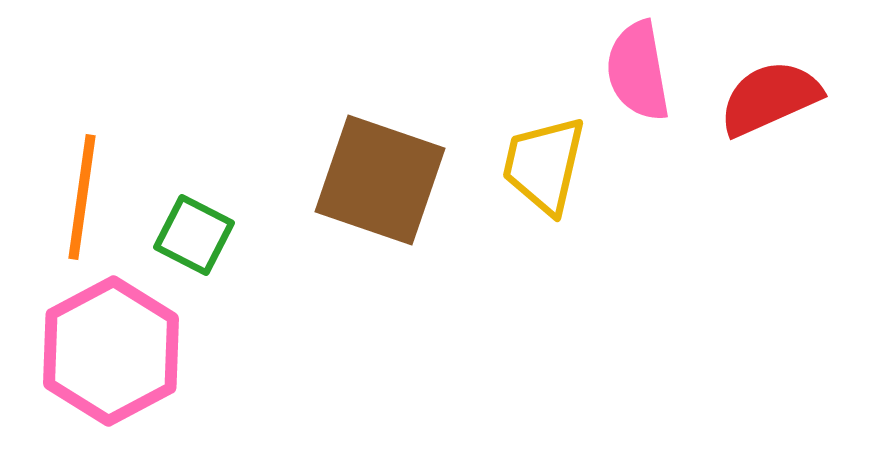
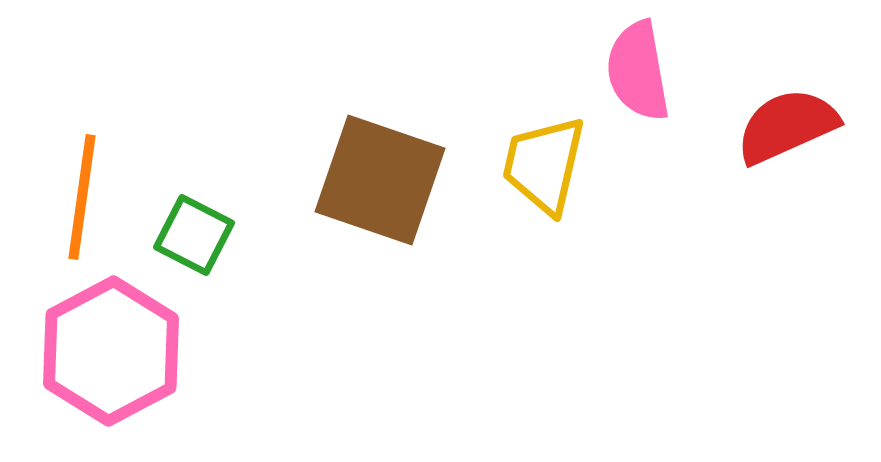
red semicircle: moved 17 px right, 28 px down
